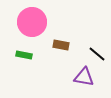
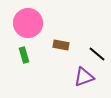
pink circle: moved 4 px left, 1 px down
green rectangle: rotated 63 degrees clockwise
purple triangle: rotated 30 degrees counterclockwise
